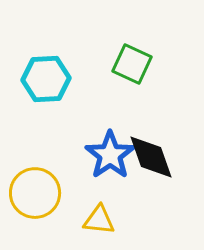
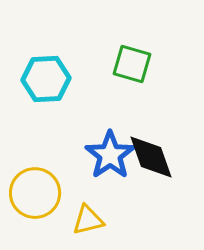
green square: rotated 9 degrees counterclockwise
yellow triangle: moved 11 px left; rotated 20 degrees counterclockwise
